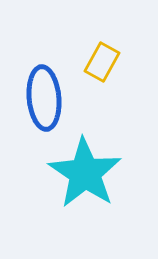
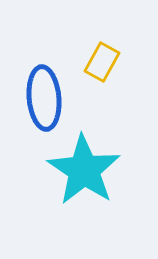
cyan star: moved 1 px left, 3 px up
